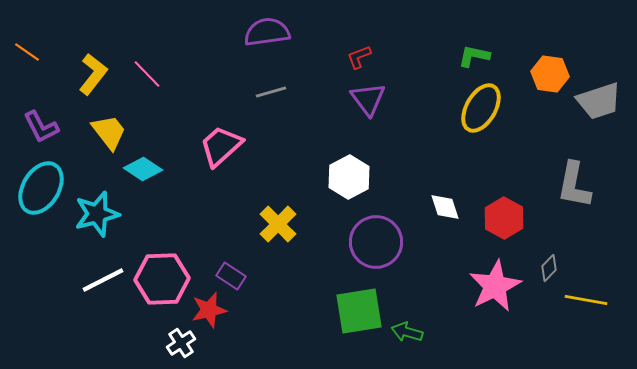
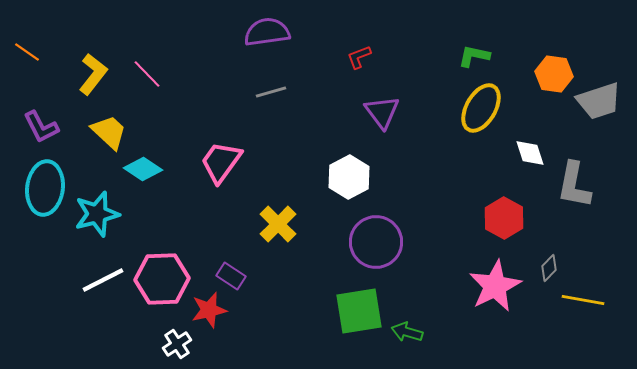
orange hexagon: moved 4 px right
purple triangle: moved 14 px right, 13 px down
yellow trapezoid: rotated 9 degrees counterclockwise
pink trapezoid: moved 16 px down; rotated 12 degrees counterclockwise
cyan ellipse: moved 4 px right; rotated 24 degrees counterclockwise
white diamond: moved 85 px right, 54 px up
yellow line: moved 3 px left
white cross: moved 4 px left, 1 px down
